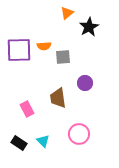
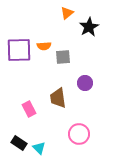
pink rectangle: moved 2 px right
cyan triangle: moved 4 px left, 7 px down
